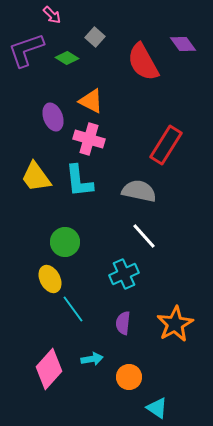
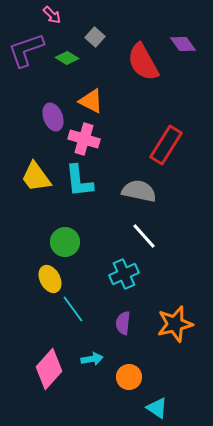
pink cross: moved 5 px left
orange star: rotated 15 degrees clockwise
